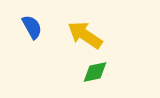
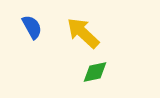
yellow arrow: moved 2 px left, 2 px up; rotated 9 degrees clockwise
